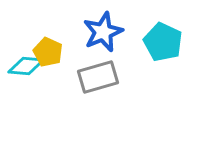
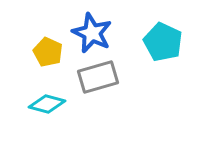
blue star: moved 11 px left, 1 px down; rotated 24 degrees counterclockwise
cyan diamond: moved 21 px right, 38 px down; rotated 9 degrees clockwise
